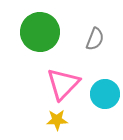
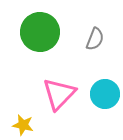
pink triangle: moved 4 px left, 10 px down
yellow star: moved 34 px left, 5 px down; rotated 15 degrees clockwise
